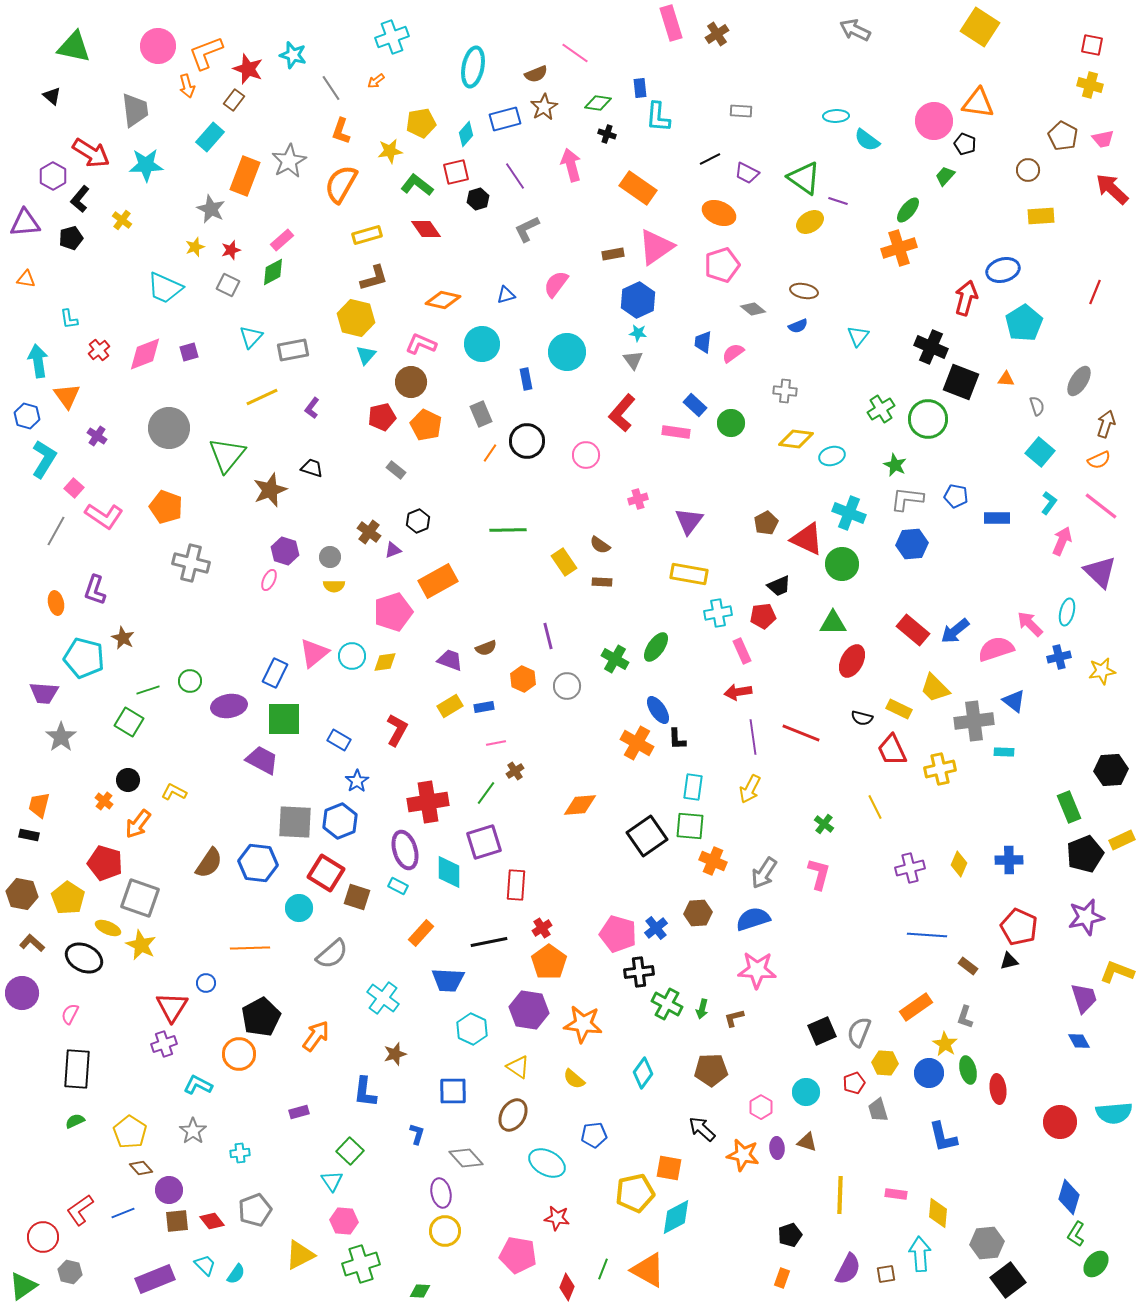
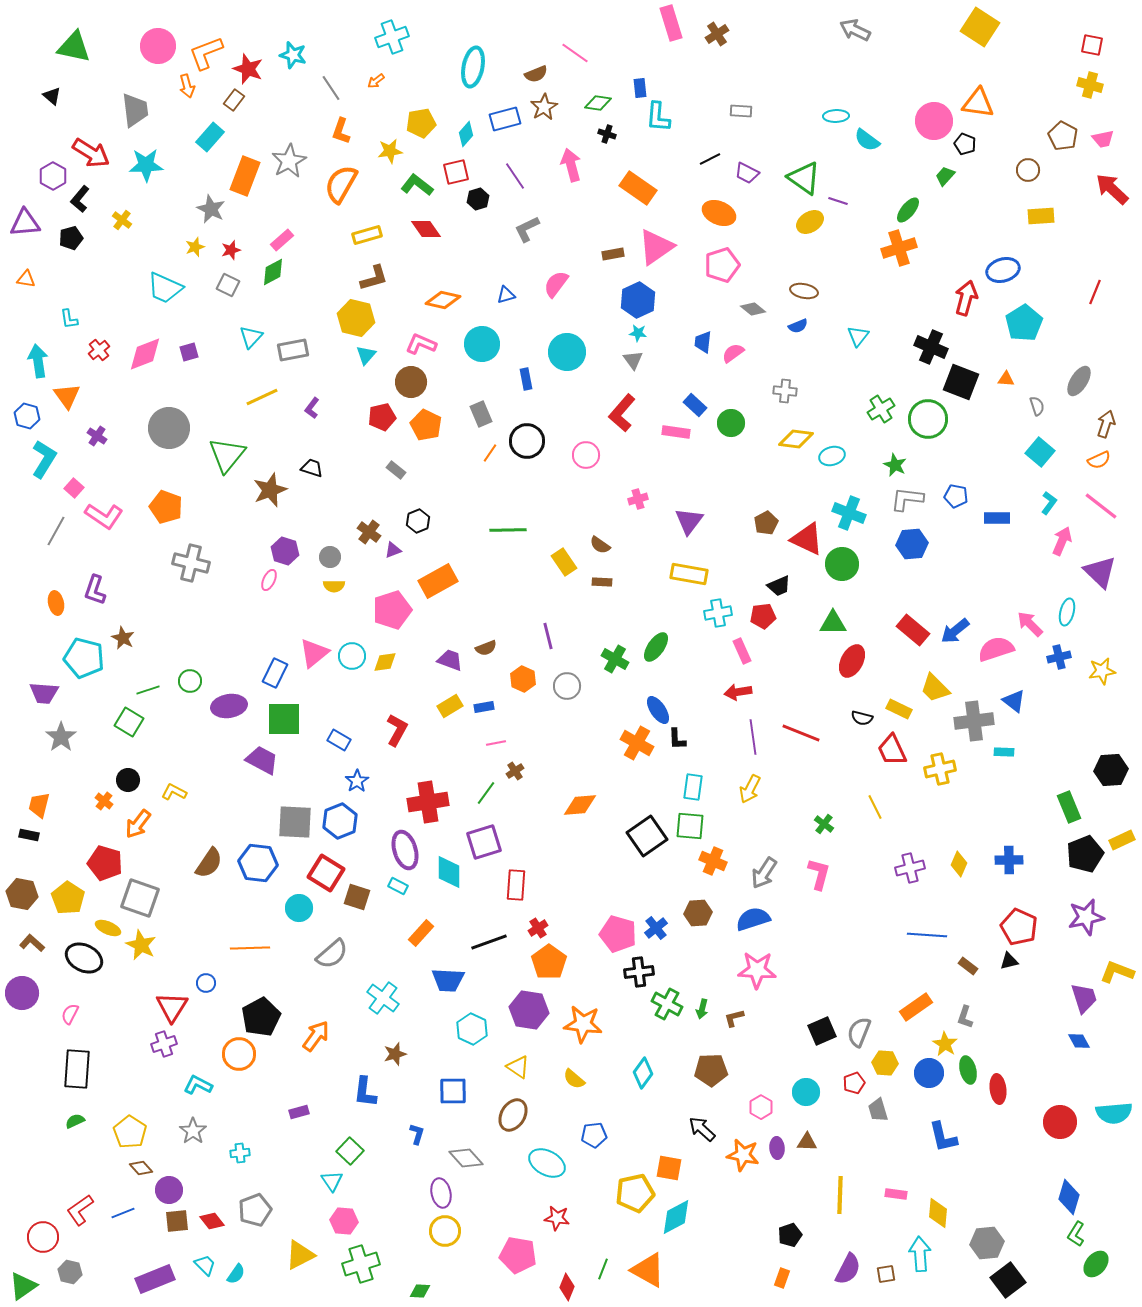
pink pentagon at (393, 612): moved 1 px left, 2 px up
red cross at (542, 928): moved 4 px left
black line at (489, 942): rotated 9 degrees counterclockwise
brown triangle at (807, 1142): rotated 15 degrees counterclockwise
